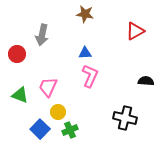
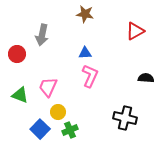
black semicircle: moved 3 px up
